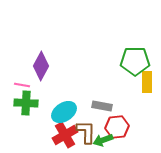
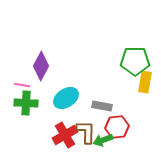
yellow rectangle: moved 2 px left; rotated 10 degrees clockwise
cyan ellipse: moved 2 px right, 14 px up
